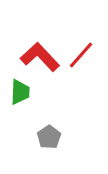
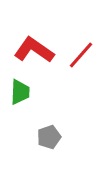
red L-shape: moved 6 px left, 7 px up; rotated 12 degrees counterclockwise
gray pentagon: rotated 15 degrees clockwise
